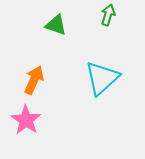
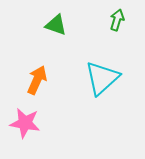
green arrow: moved 9 px right, 5 px down
orange arrow: moved 3 px right
pink star: moved 1 px left, 3 px down; rotated 24 degrees counterclockwise
